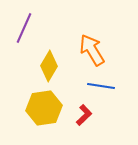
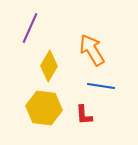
purple line: moved 6 px right
yellow hexagon: rotated 16 degrees clockwise
red L-shape: rotated 130 degrees clockwise
